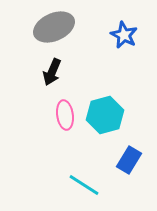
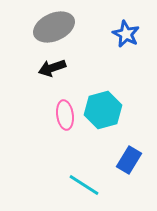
blue star: moved 2 px right, 1 px up
black arrow: moved 4 px up; rotated 48 degrees clockwise
cyan hexagon: moved 2 px left, 5 px up
